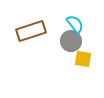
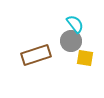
brown rectangle: moved 5 px right, 24 px down
yellow square: moved 2 px right, 1 px up
